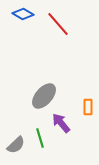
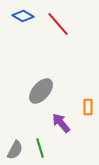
blue diamond: moved 2 px down
gray ellipse: moved 3 px left, 5 px up
green line: moved 10 px down
gray semicircle: moved 1 px left, 5 px down; rotated 18 degrees counterclockwise
